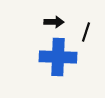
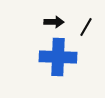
black line: moved 5 px up; rotated 12 degrees clockwise
